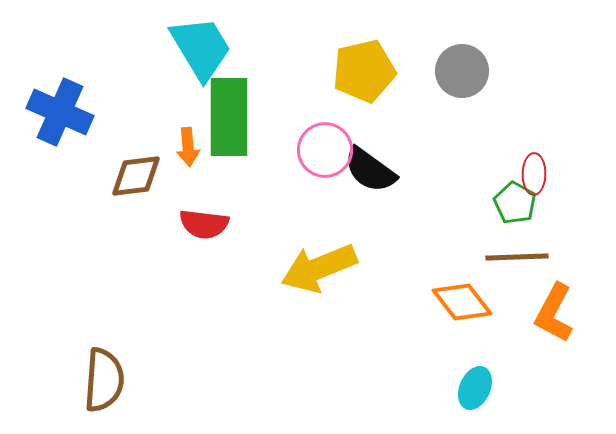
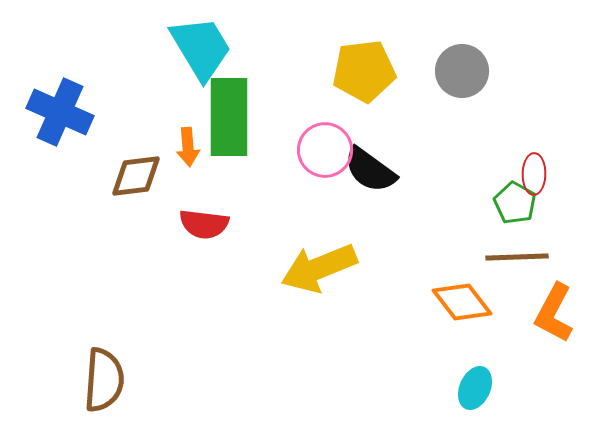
yellow pentagon: rotated 6 degrees clockwise
